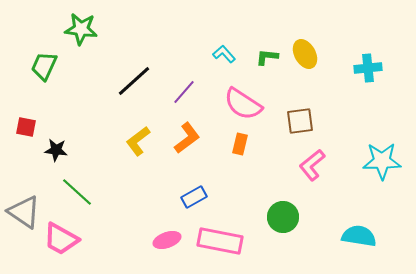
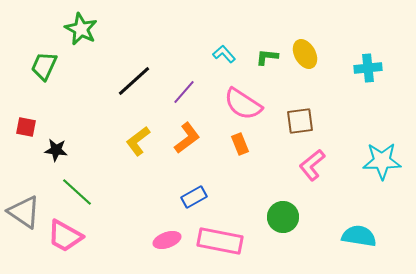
green star: rotated 20 degrees clockwise
orange rectangle: rotated 35 degrees counterclockwise
pink trapezoid: moved 4 px right, 3 px up
